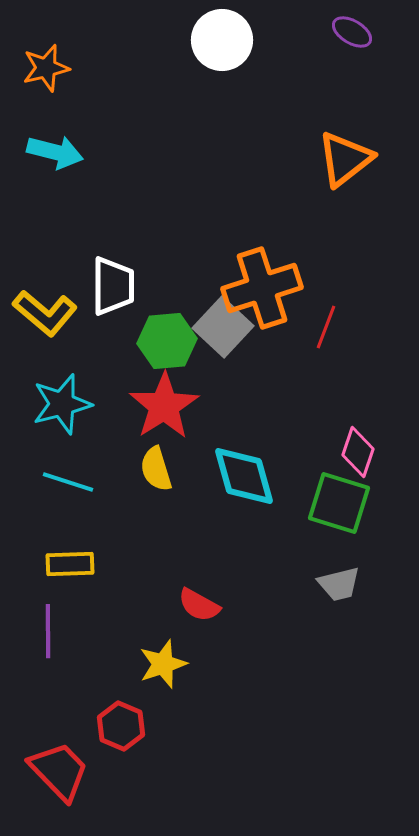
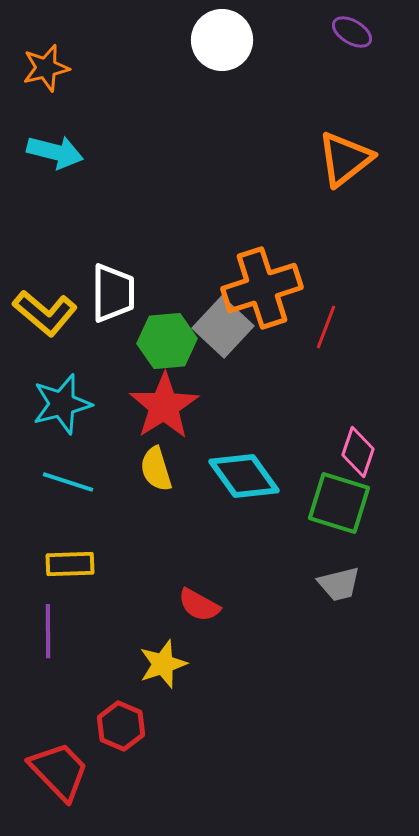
white trapezoid: moved 7 px down
cyan diamond: rotated 20 degrees counterclockwise
